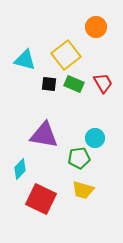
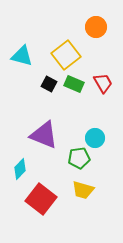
cyan triangle: moved 3 px left, 4 px up
black square: rotated 21 degrees clockwise
purple triangle: rotated 12 degrees clockwise
red square: rotated 12 degrees clockwise
